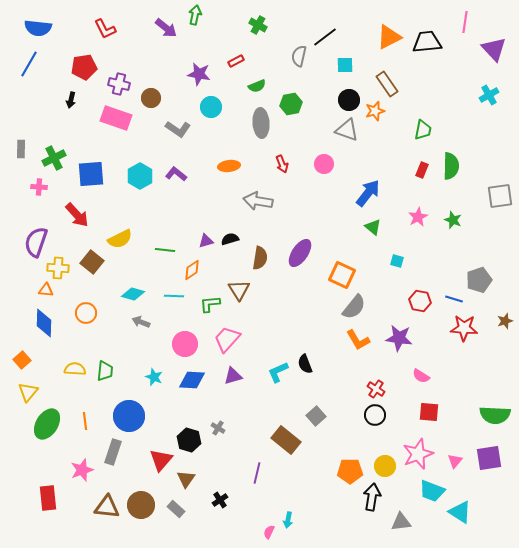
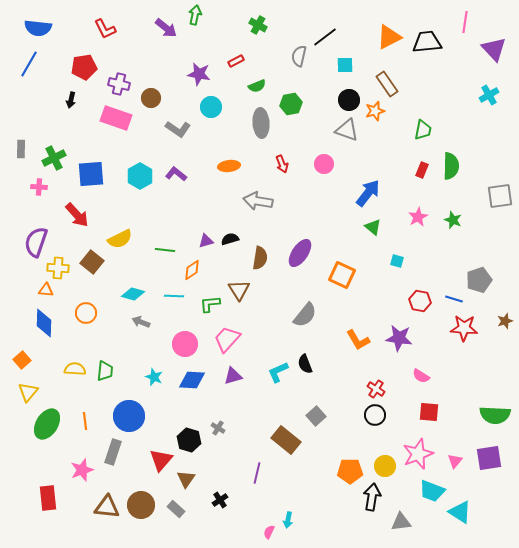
gray semicircle at (354, 307): moved 49 px left, 8 px down
